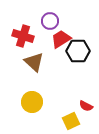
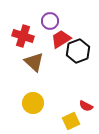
black hexagon: rotated 20 degrees counterclockwise
yellow circle: moved 1 px right, 1 px down
